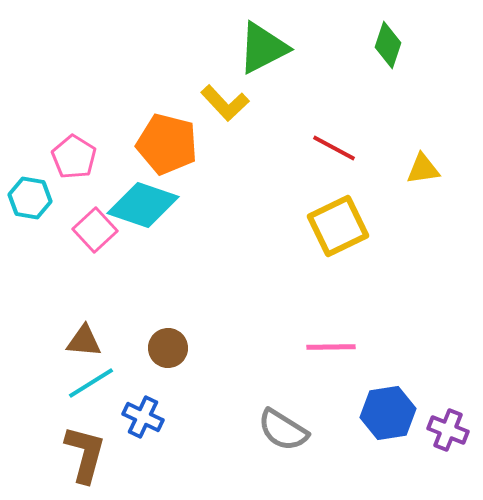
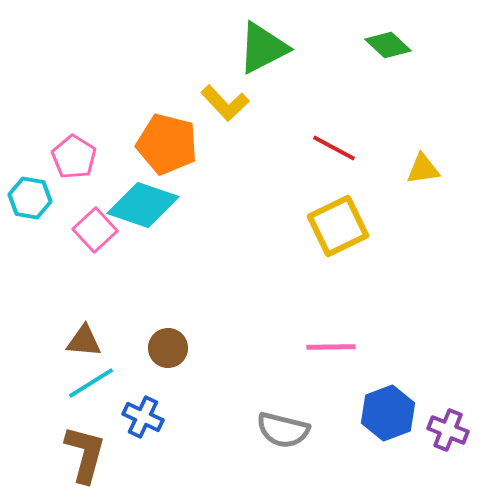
green diamond: rotated 66 degrees counterclockwise
blue hexagon: rotated 12 degrees counterclockwise
gray semicircle: rotated 18 degrees counterclockwise
